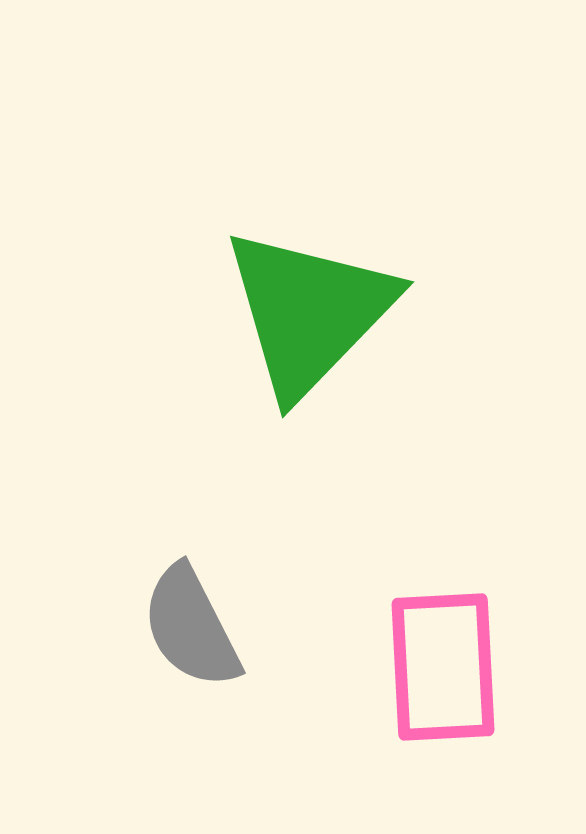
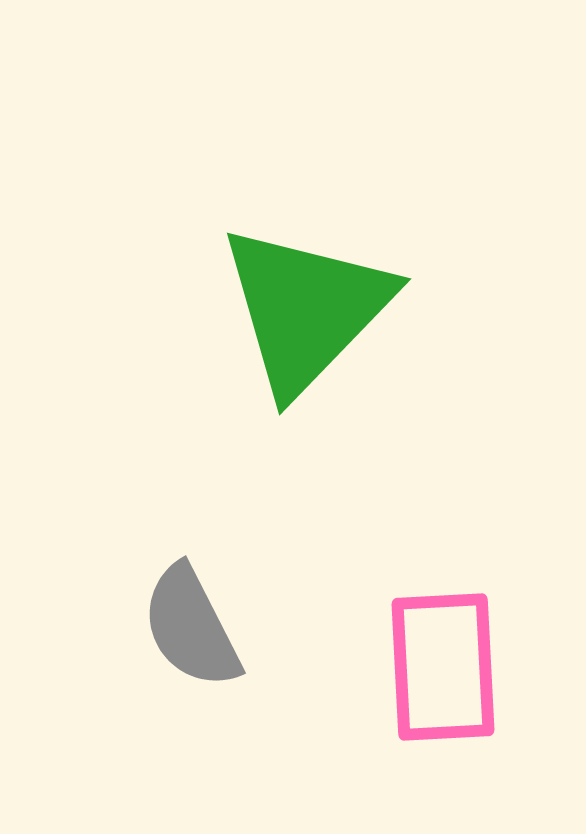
green triangle: moved 3 px left, 3 px up
